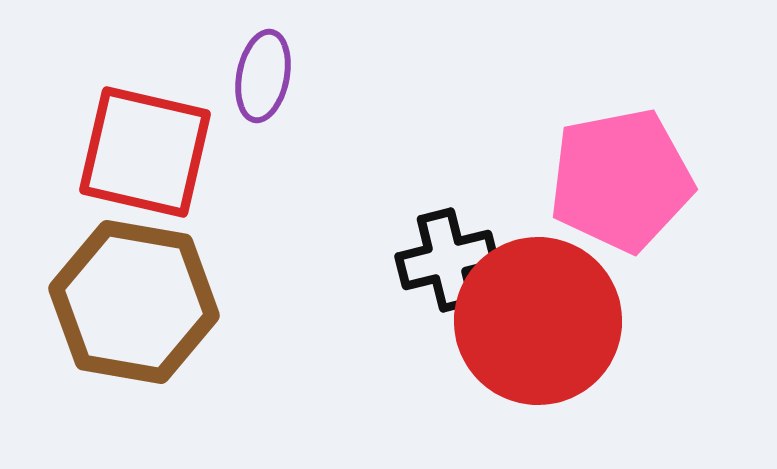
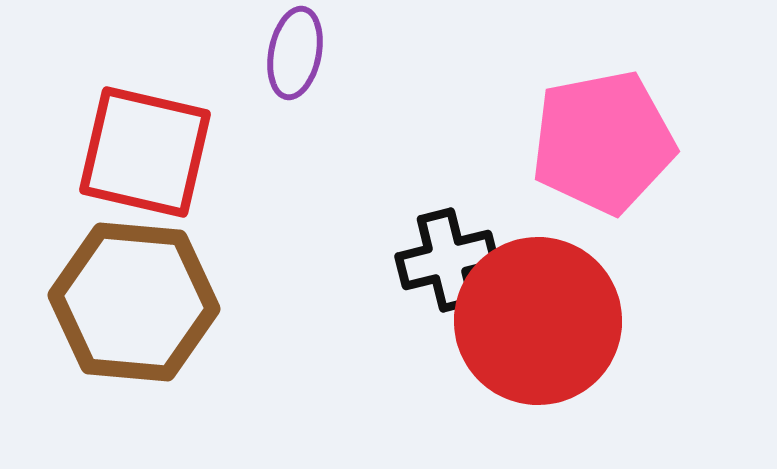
purple ellipse: moved 32 px right, 23 px up
pink pentagon: moved 18 px left, 38 px up
brown hexagon: rotated 5 degrees counterclockwise
